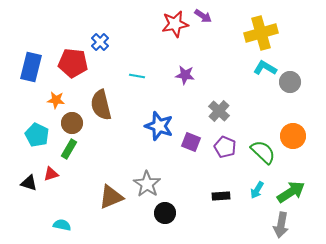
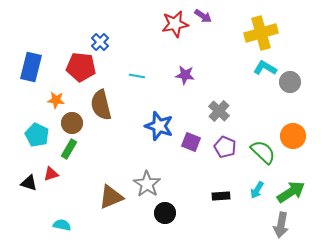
red pentagon: moved 8 px right, 4 px down
